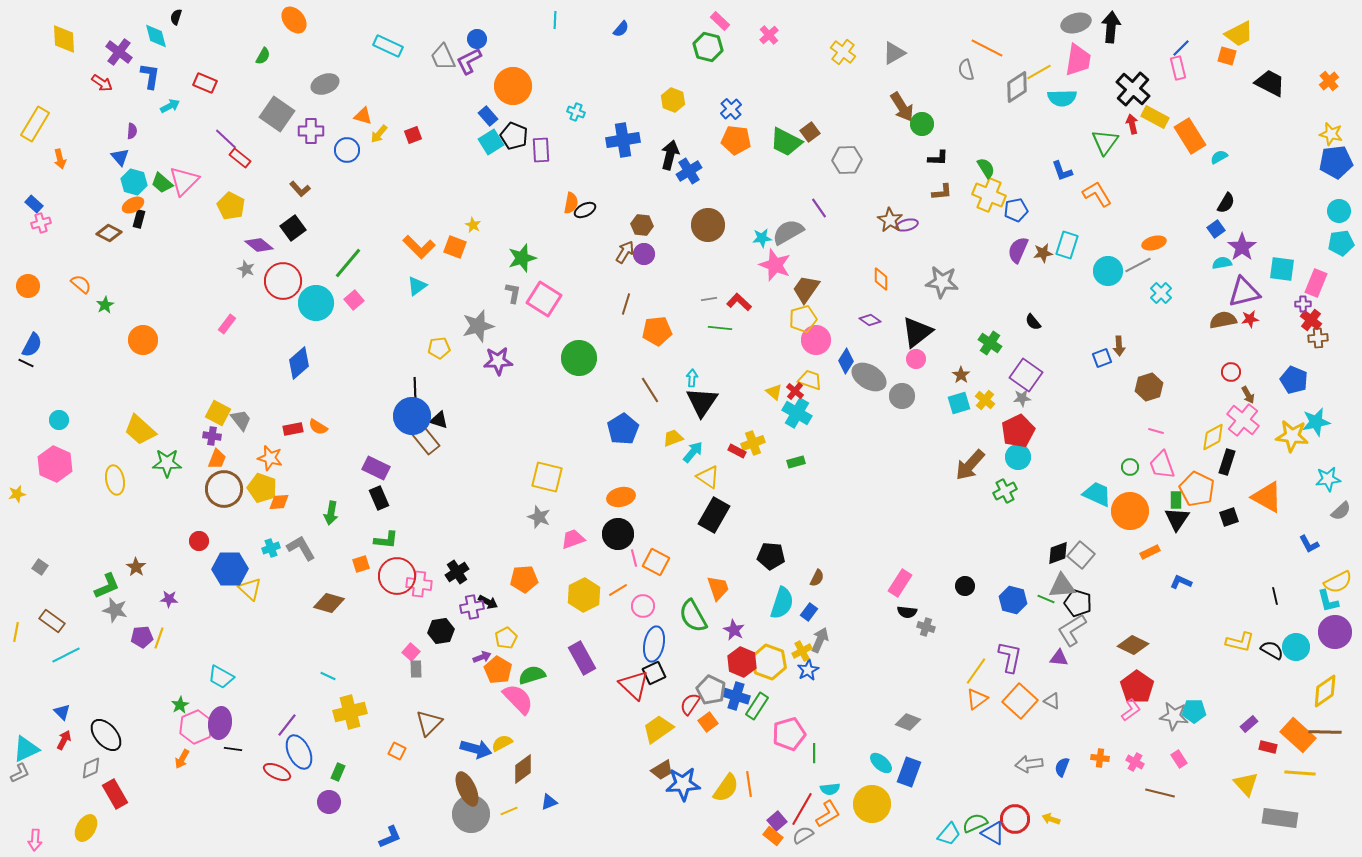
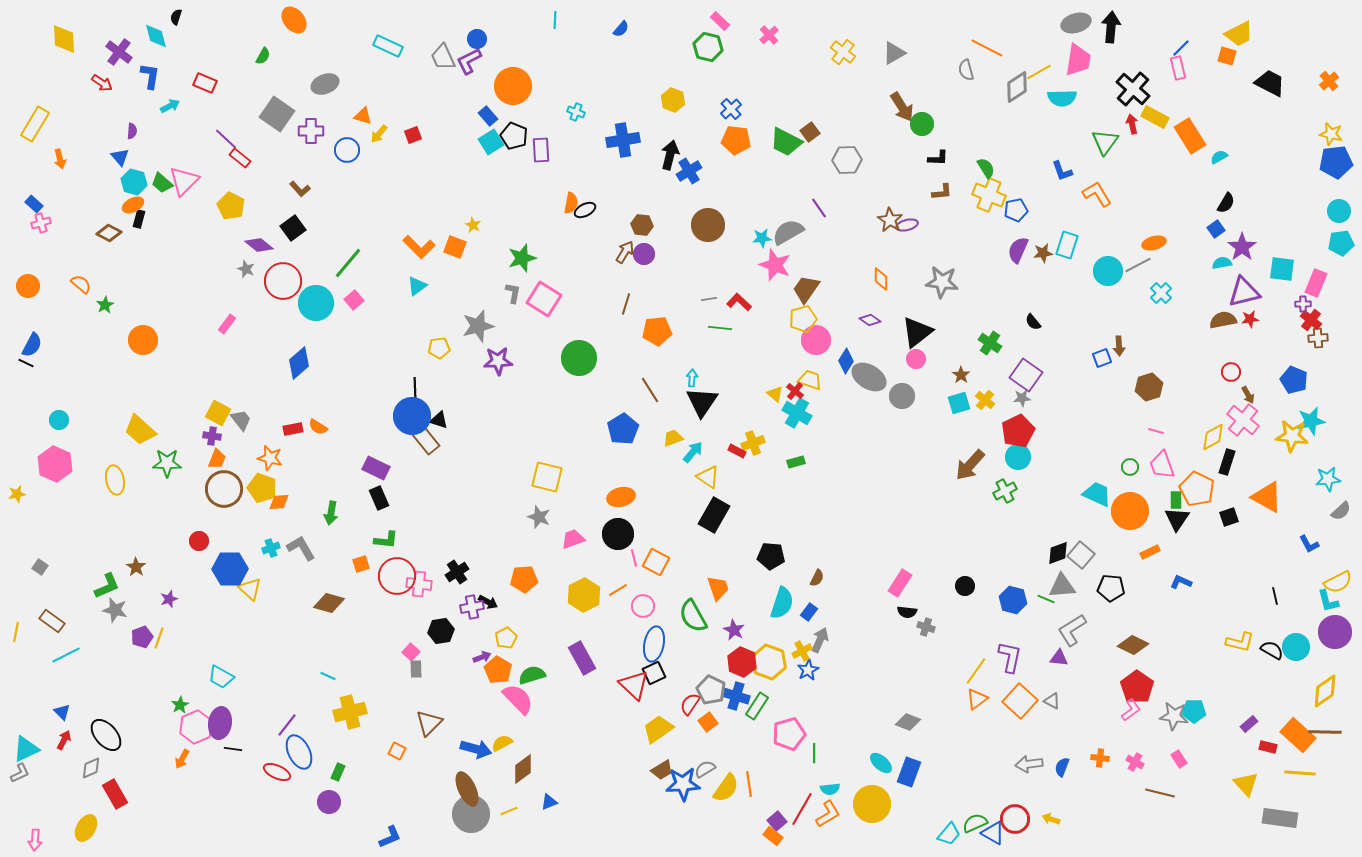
yellow triangle at (774, 392): moved 1 px right, 2 px down
cyan star at (1316, 422): moved 5 px left, 1 px up
purple star at (169, 599): rotated 24 degrees counterclockwise
black pentagon at (1078, 603): moved 33 px right, 15 px up; rotated 12 degrees counterclockwise
purple pentagon at (142, 637): rotated 15 degrees counterclockwise
gray semicircle at (803, 835): moved 98 px left, 66 px up
